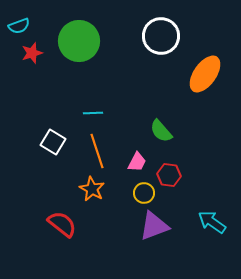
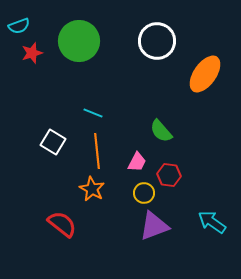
white circle: moved 4 px left, 5 px down
cyan line: rotated 24 degrees clockwise
orange line: rotated 12 degrees clockwise
